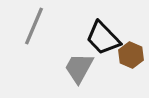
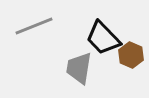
gray line: rotated 45 degrees clockwise
gray trapezoid: rotated 20 degrees counterclockwise
